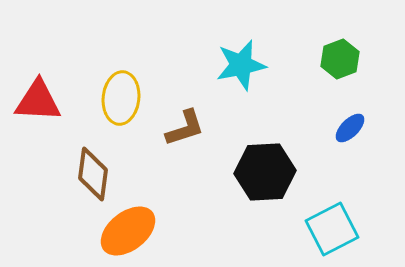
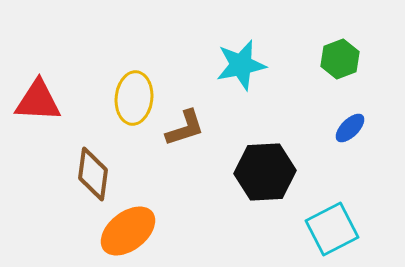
yellow ellipse: moved 13 px right
